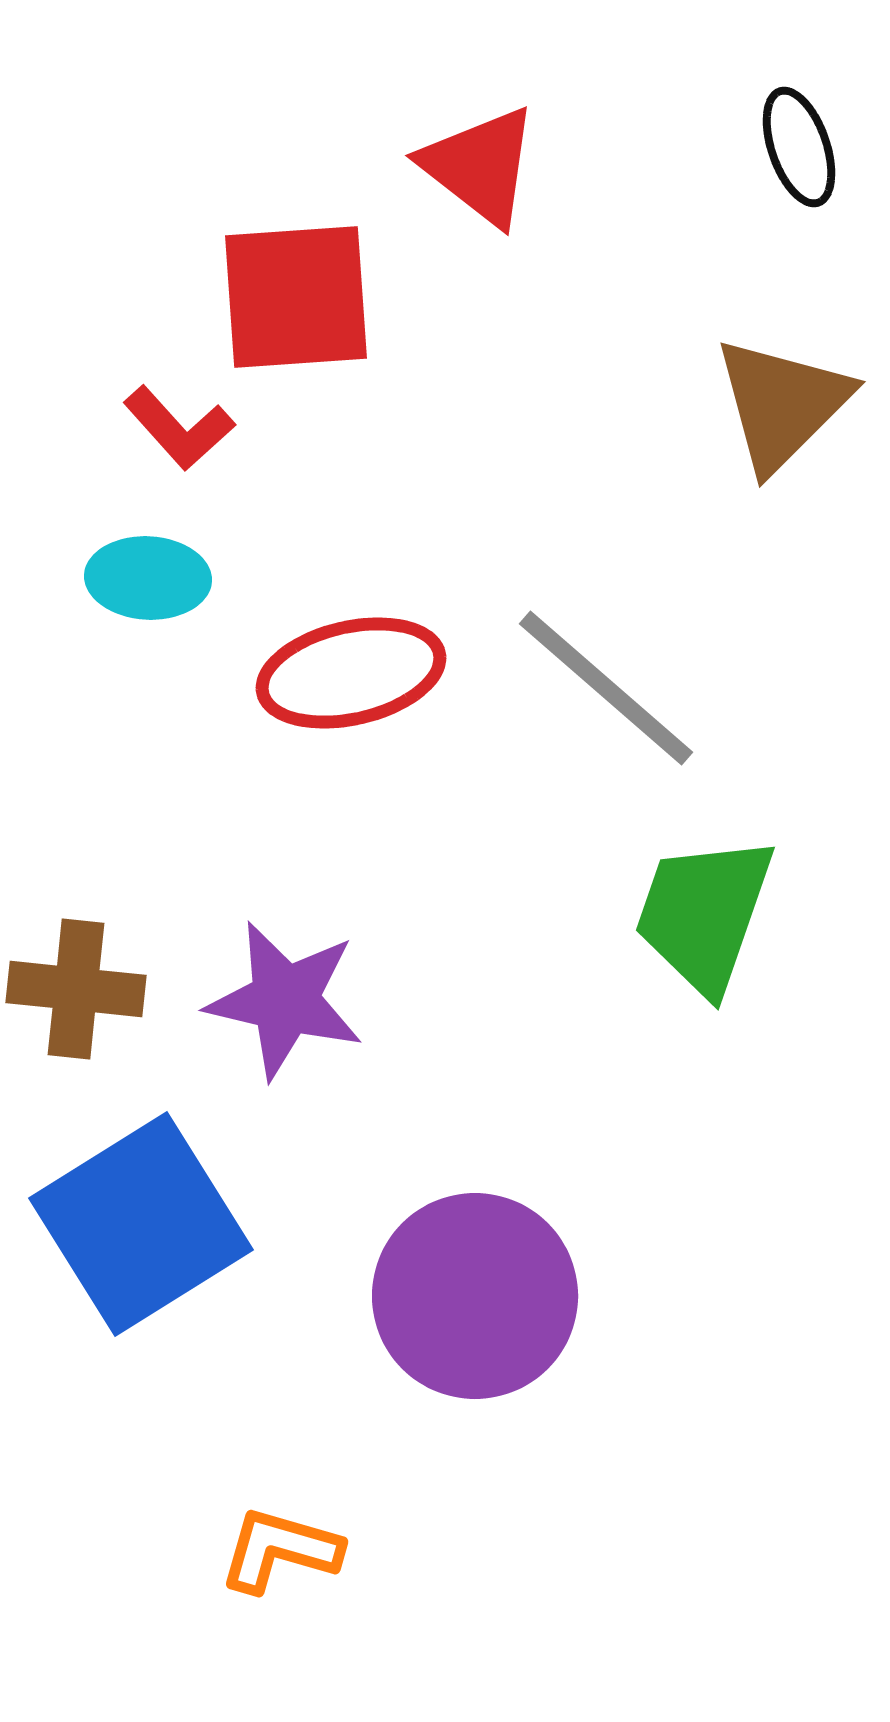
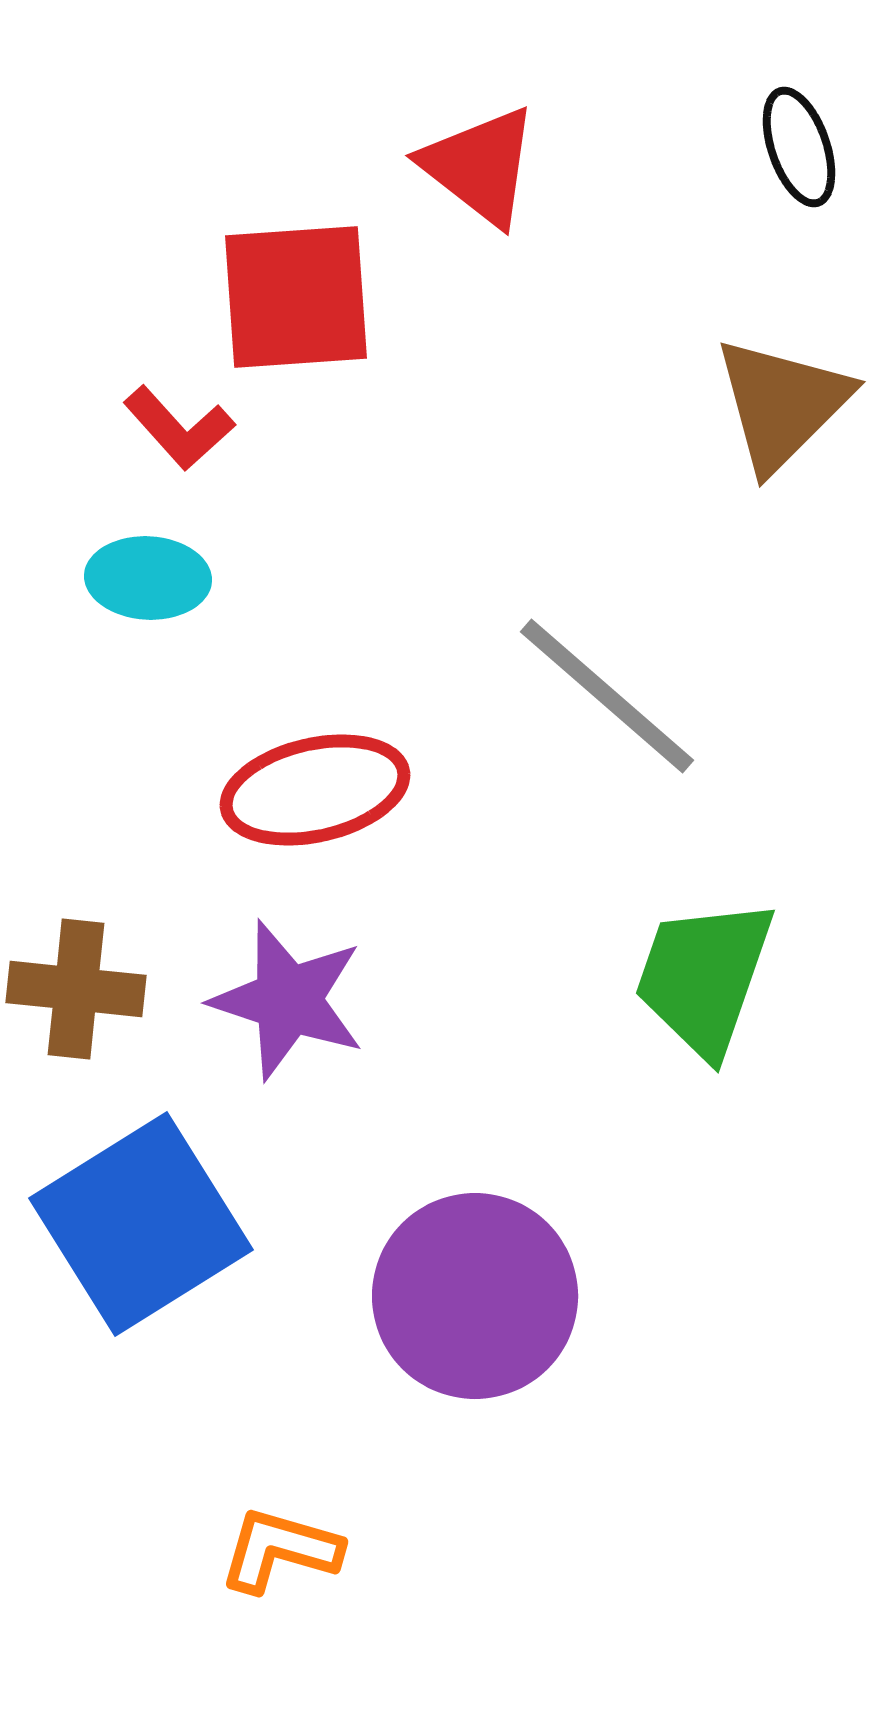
red ellipse: moved 36 px left, 117 px down
gray line: moved 1 px right, 8 px down
green trapezoid: moved 63 px down
purple star: moved 3 px right; rotated 5 degrees clockwise
